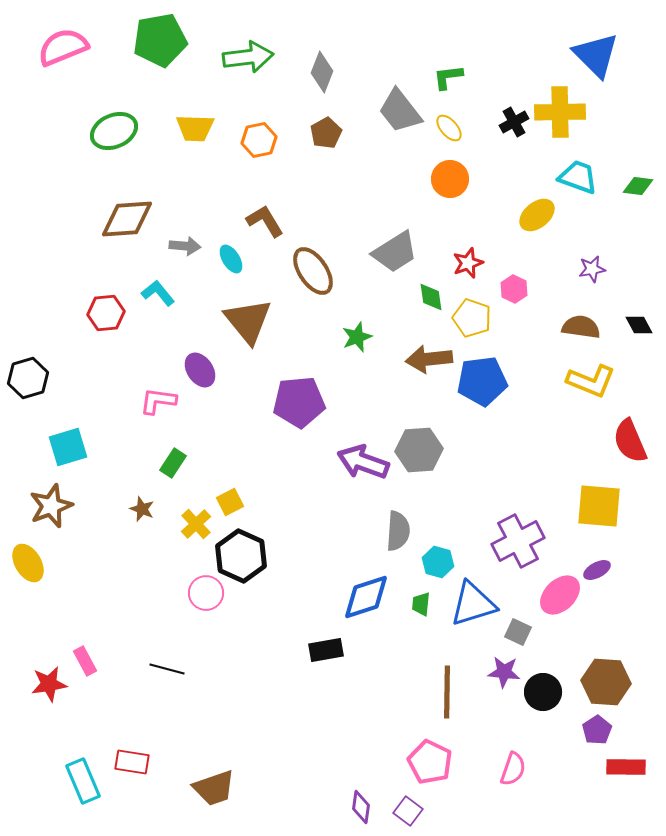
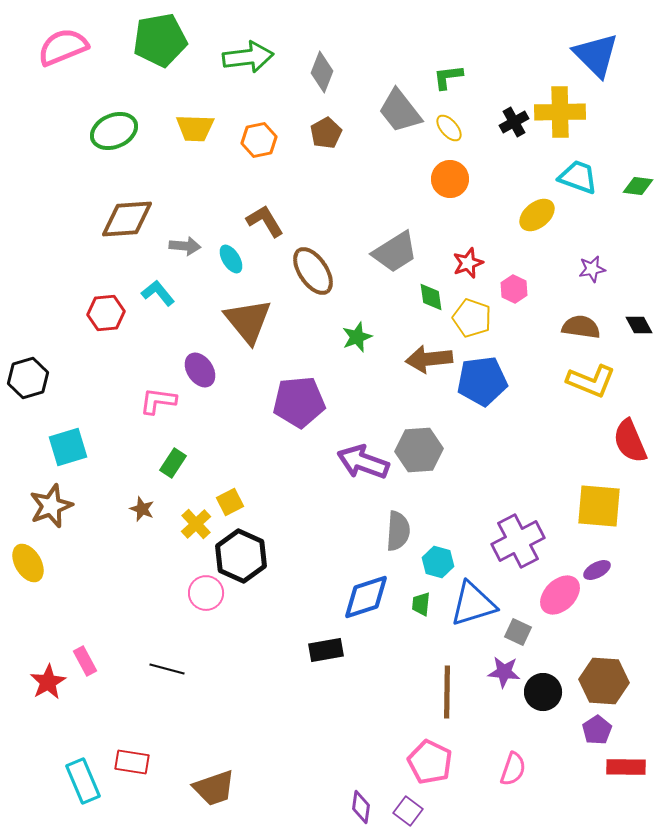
brown hexagon at (606, 682): moved 2 px left, 1 px up
red star at (49, 684): moved 1 px left, 2 px up; rotated 21 degrees counterclockwise
